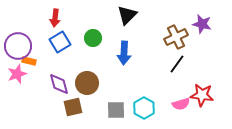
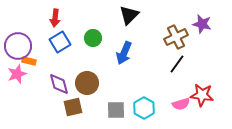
black triangle: moved 2 px right
blue arrow: rotated 20 degrees clockwise
